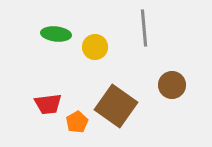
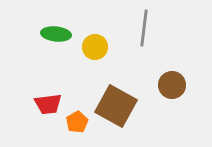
gray line: rotated 12 degrees clockwise
brown square: rotated 6 degrees counterclockwise
